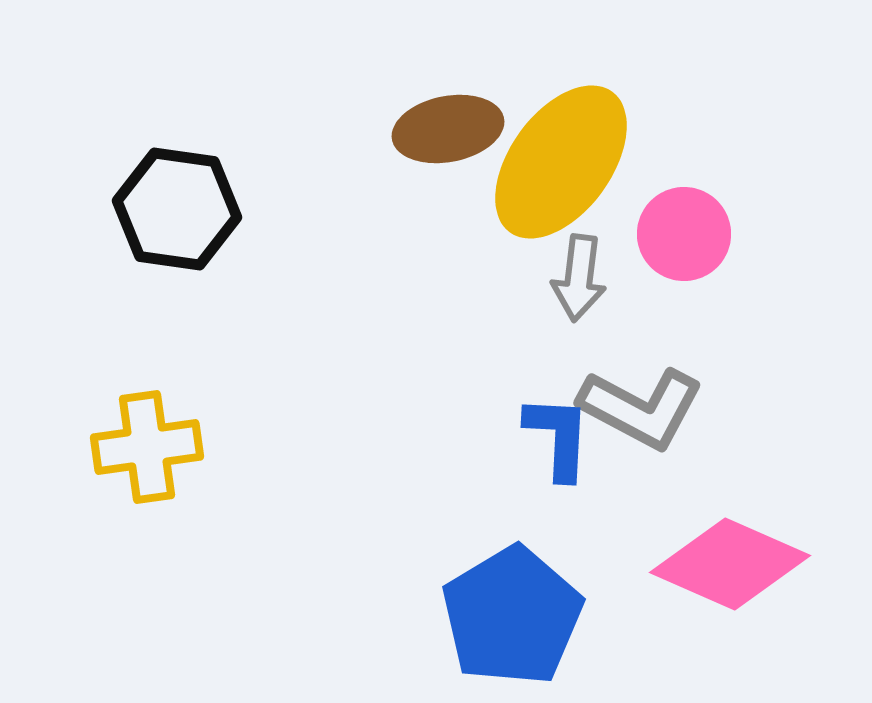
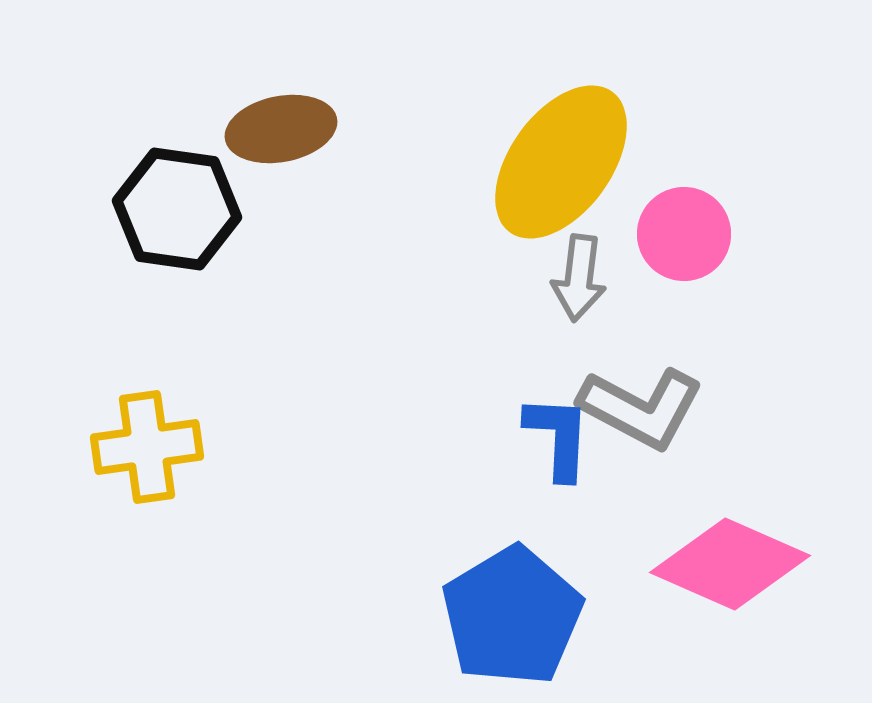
brown ellipse: moved 167 px left
